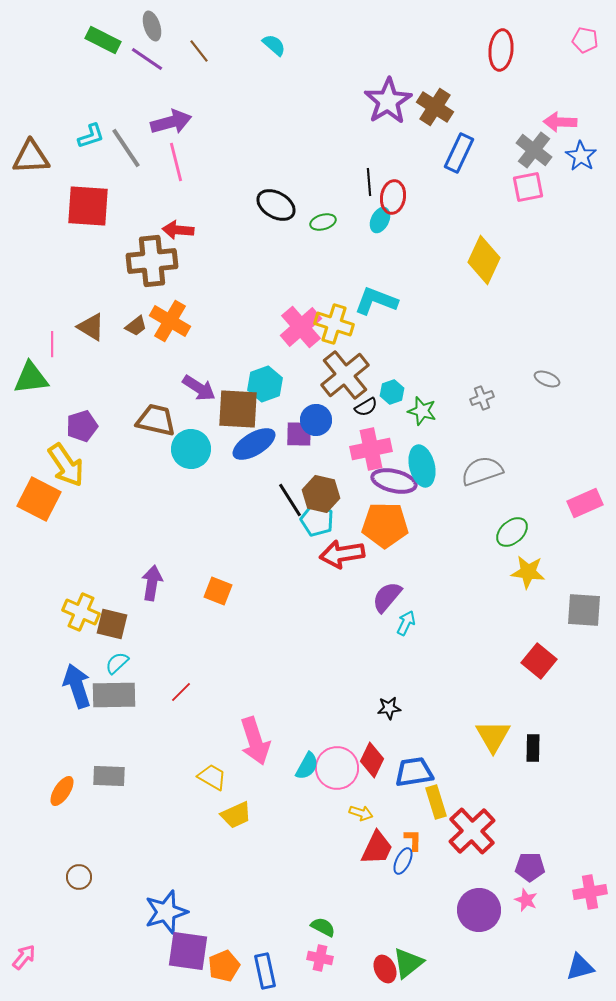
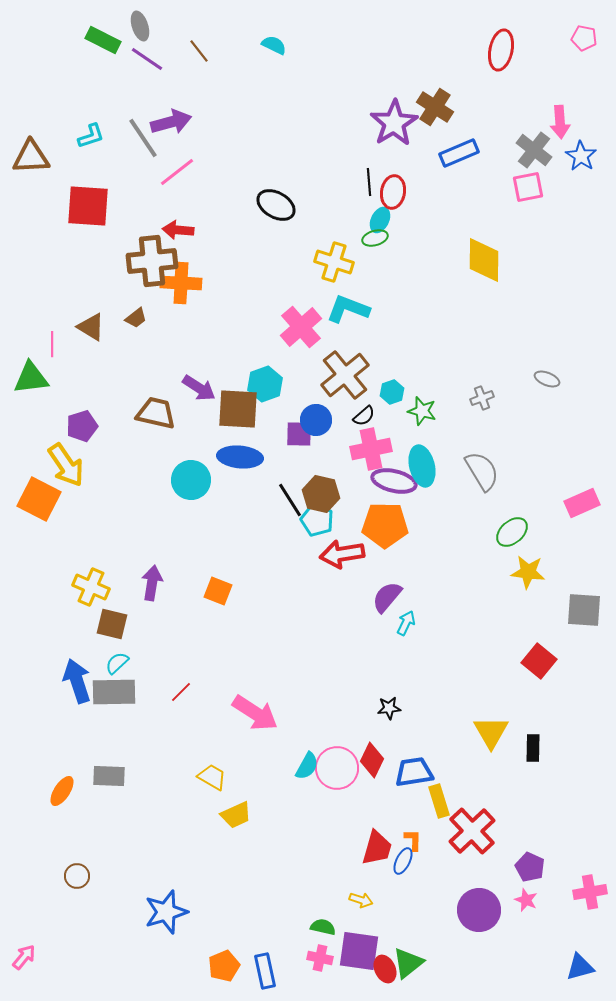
gray ellipse at (152, 26): moved 12 px left
pink pentagon at (585, 40): moved 1 px left, 2 px up
cyan semicircle at (274, 45): rotated 15 degrees counterclockwise
red ellipse at (501, 50): rotated 6 degrees clockwise
purple star at (388, 101): moved 6 px right, 22 px down
pink arrow at (560, 122): rotated 96 degrees counterclockwise
gray line at (126, 148): moved 17 px right, 10 px up
blue rectangle at (459, 153): rotated 42 degrees clockwise
pink line at (176, 162): moved 1 px right, 10 px down; rotated 66 degrees clockwise
red ellipse at (393, 197): moved 5 px up
green ellipse at (323, 222): moved 52 px right, 16 px down
yellow diamond at (484, 260): rotated 24 degrees counterclockwise
cyan L-shape at (376, 301): moved 28 px left, 8 px down
orange cross at (170, 321): moved 11 px right, 38 px up; rotated 27 degrees counterclockwise
yellow cross at (334, 324): moved 62 px up
brown trapezoid at (136, 326): moved 8 px up
black semicircle at (366, 407): moved 2 px left, 9 px down; rotated 10 degrees counterclockwise
brown trapezoid at (156, 420): moved 7 px up
blue ellipse at (254, 444): moved 14 px left, 13 px down; rotated 36 degrees clockwise
cyan circle at (191, 449): moved 31 px down
gray semicircle at (482, 471): rotated 78 degrees clockwise
pink rectangle at (585, 503): moved 3 px left
yellow cross at (81, 612): moved 10 px right, 25 px up
blue arrow at (77, 686): moved 5 px up
gray rectangle at (114, 695): moved 3 px up
yellow triangle at (493, 736): moved 2 px left, 4 px up
pink arrow at (255, 741): moved 28 px up; rotated 39 degrees counterclockwise
yellow rectangle at (436, 802): moved 3 px right, 1 px up
yellow arrow at (361, 813): moved 87 px down
red trapezoid at (377, 848): rotated 9 degrees counterclockwise
purple pentagon at (530, 867): rotated 24 degrees clockwise
brown circle at (79, 877): moved 2 px left, 1 px up
green semicircle at (323, 927): rotated 15 degrees counterclockwise
purple square at (188, 951): moved 171 px right
